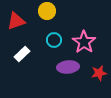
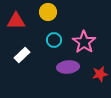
yellow circle: moved 1 px right, 1 px down
red triangle: rotated 18 degrees clockwise
white rectangle: moved 1 px down
red star: moved 1 px right, 1 px down
